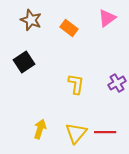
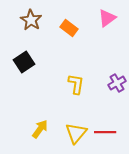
brown star: rotated 10 degrees clockwise
yellow arrow: rotated 18 degrees clockwise
